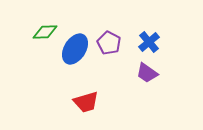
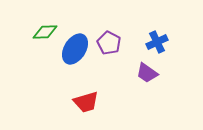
blue cross: moved 8 px right; rotated 15 degrees clockwise
